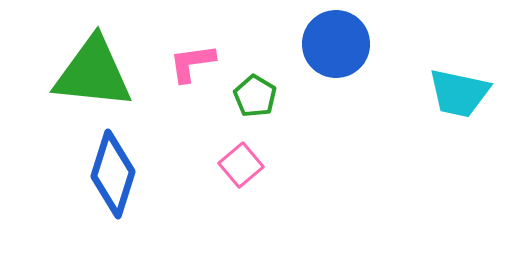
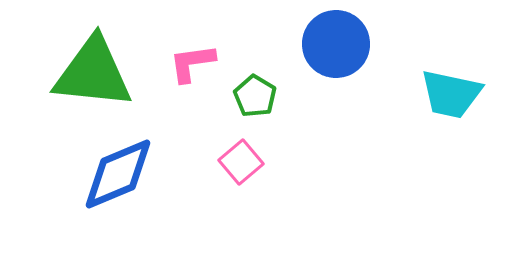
cyan trapezoid: moved 8 px left, 1 px down
pink square: moved 3 px up
blue diamond: moved 5 px right; rotated 50 degrees clockwise
